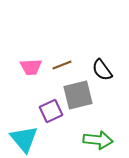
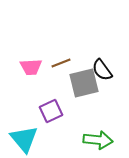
brown line: moved 1 px left, 2 px up
gray square: moved 6 px right, 12 px up
